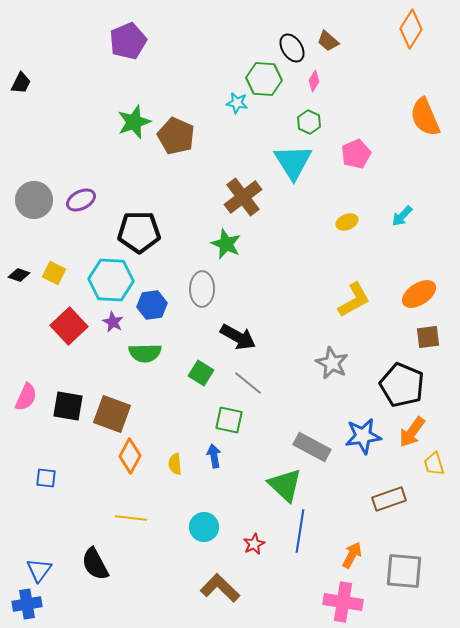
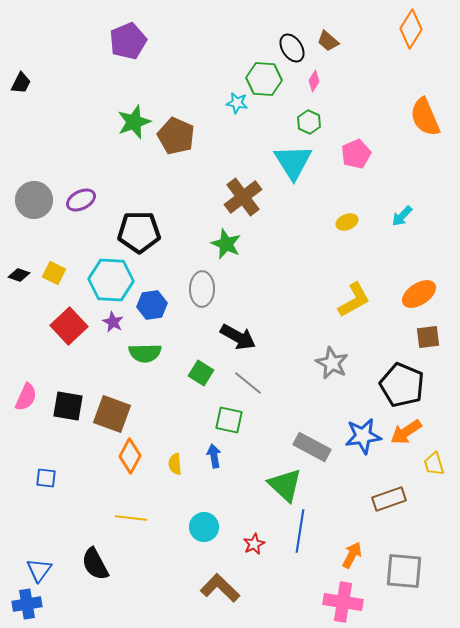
orange arrow at (412, 432): moved 6 px left; rotated 20 degrees clockwise
